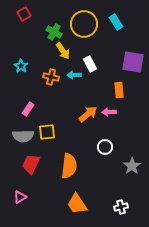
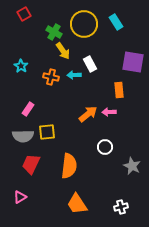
gray star: rotated 12 degrees counterclockwise
